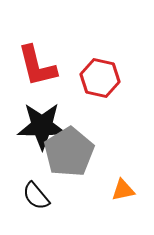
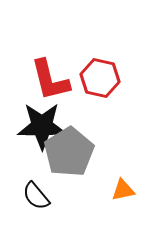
red L-shape: moved 13 px right, 14 px down
